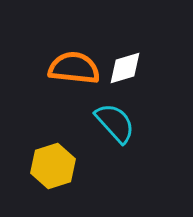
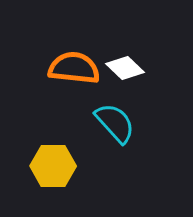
white diamond: rotated 60 degrees clockwise
yellow hexagon: rotated 18 degrees clockwise
